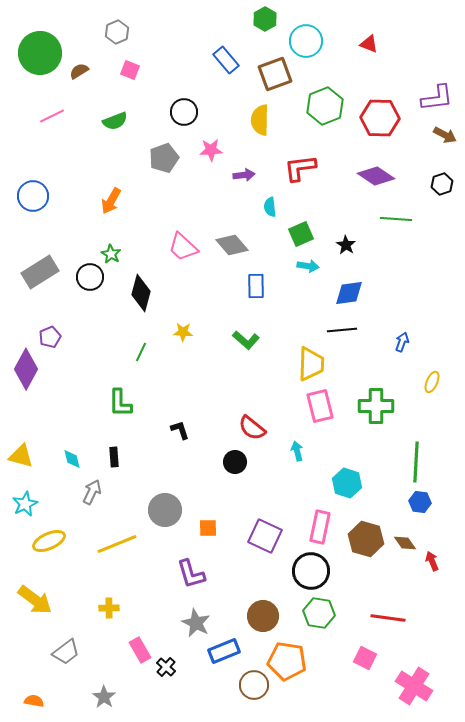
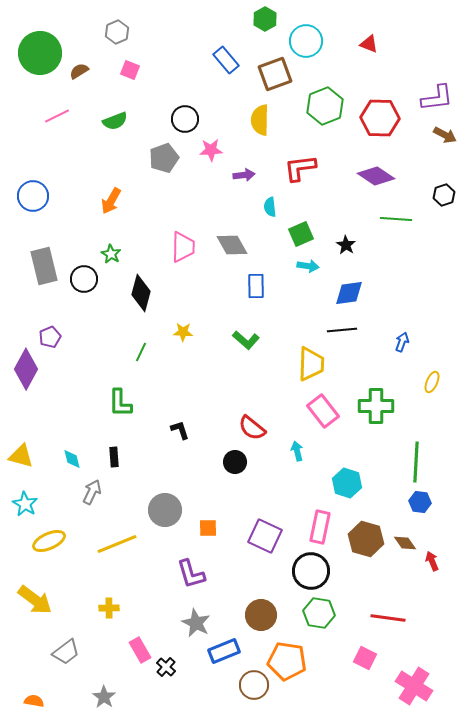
black circle at (184, 112): moved 1 px right, 7 px down
pink line at (52, 116): moved 5 px right
black hexagon at (442, 184): moved 2 px right, 11 px down
gray diamond at (232, 245): rotated 12 degrees clockwise
pink trapezoid at (183, 247): rotated 132 degrees counterclockwise
gray rectangle at (40, 272): moved 4 px right, 6 px up; rotated 72 degrees counterclockwise
black circle at (90, 277): moved 6 px left, 2 px down
pink rectangle at (320, 406): moved 3 px right, 5 px down; rotated 24 degrees counterclockwise
cyan star at (25, 504): rotated 15 degrees counterclockwise
brown circle at (263, 616): moved 2 px left, 1 px up
